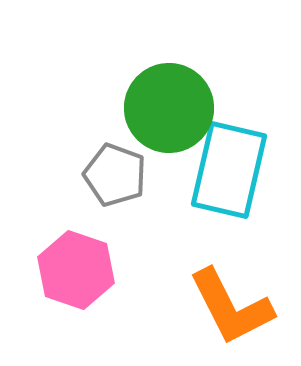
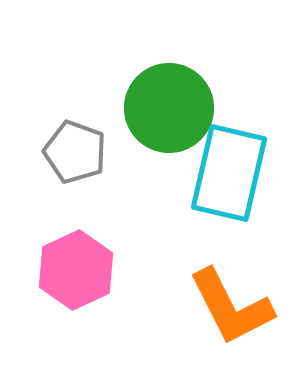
cyan rectangle: moved 3 px down
gray pentagon: moved 40 px left, 23 px up
pink hexagon: rotated 16 degrees clockwise
